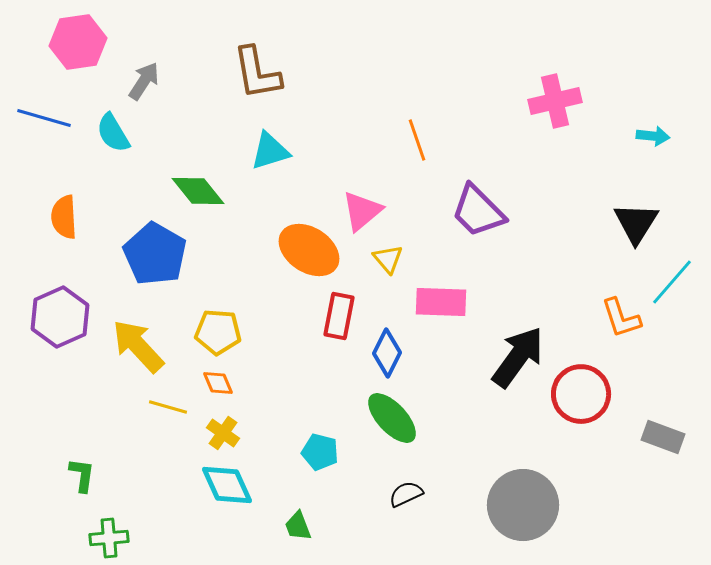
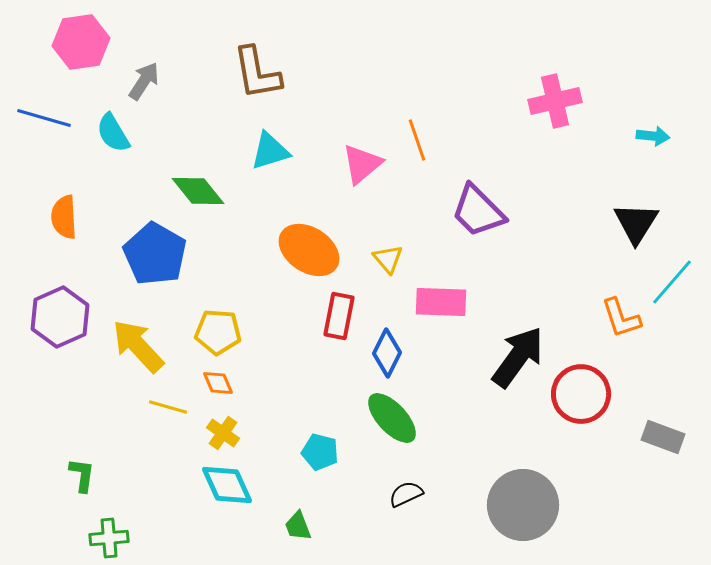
pink hexagon: moved 3 px right
pink triangle: moved 47 px up
